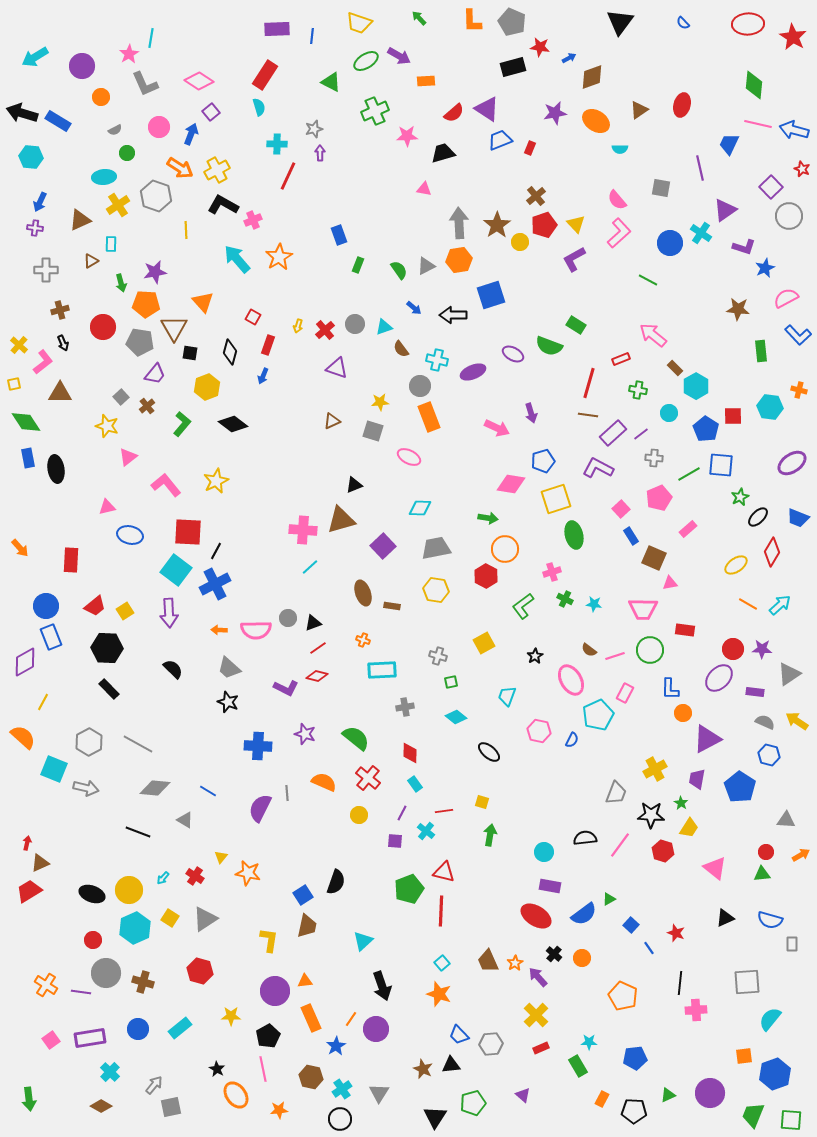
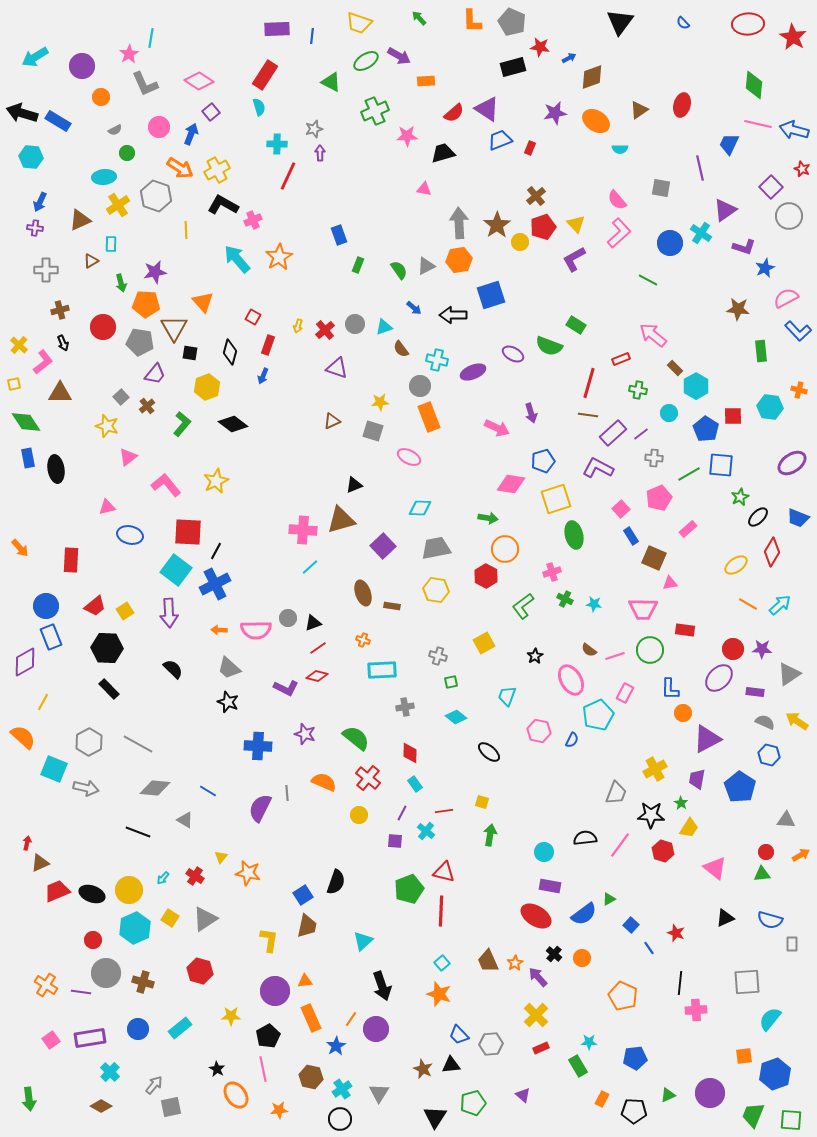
red pentagon at (544, 225): moved 1 px left, 2 px down
blue L-shape at (798, 335): moved 4 px up
red trapezoid at (29, 891): moved 28 px right; rotated 8 degrees clockwise
